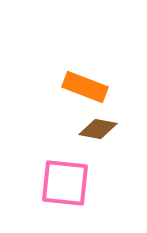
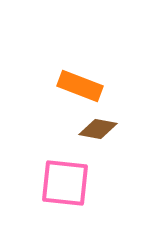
orange rectangle: moved 5 px left, 1 px up
